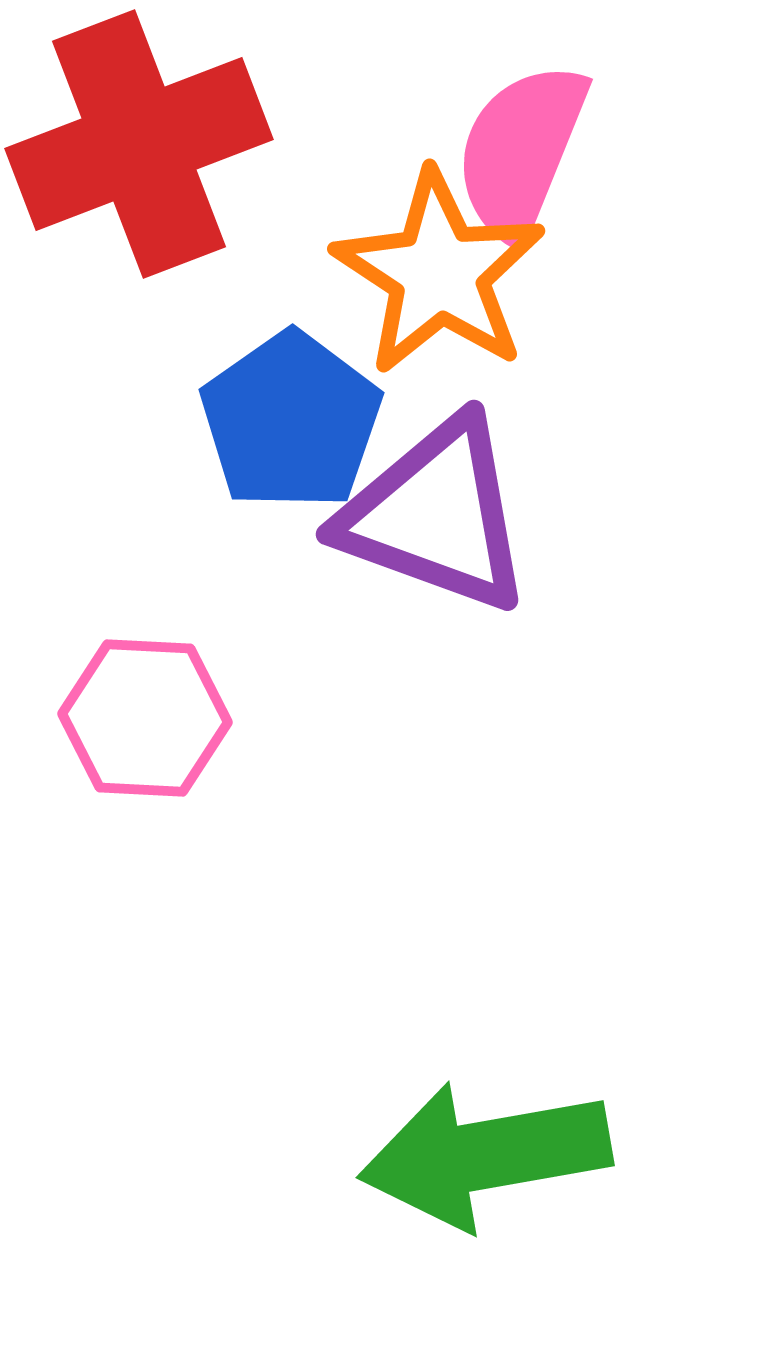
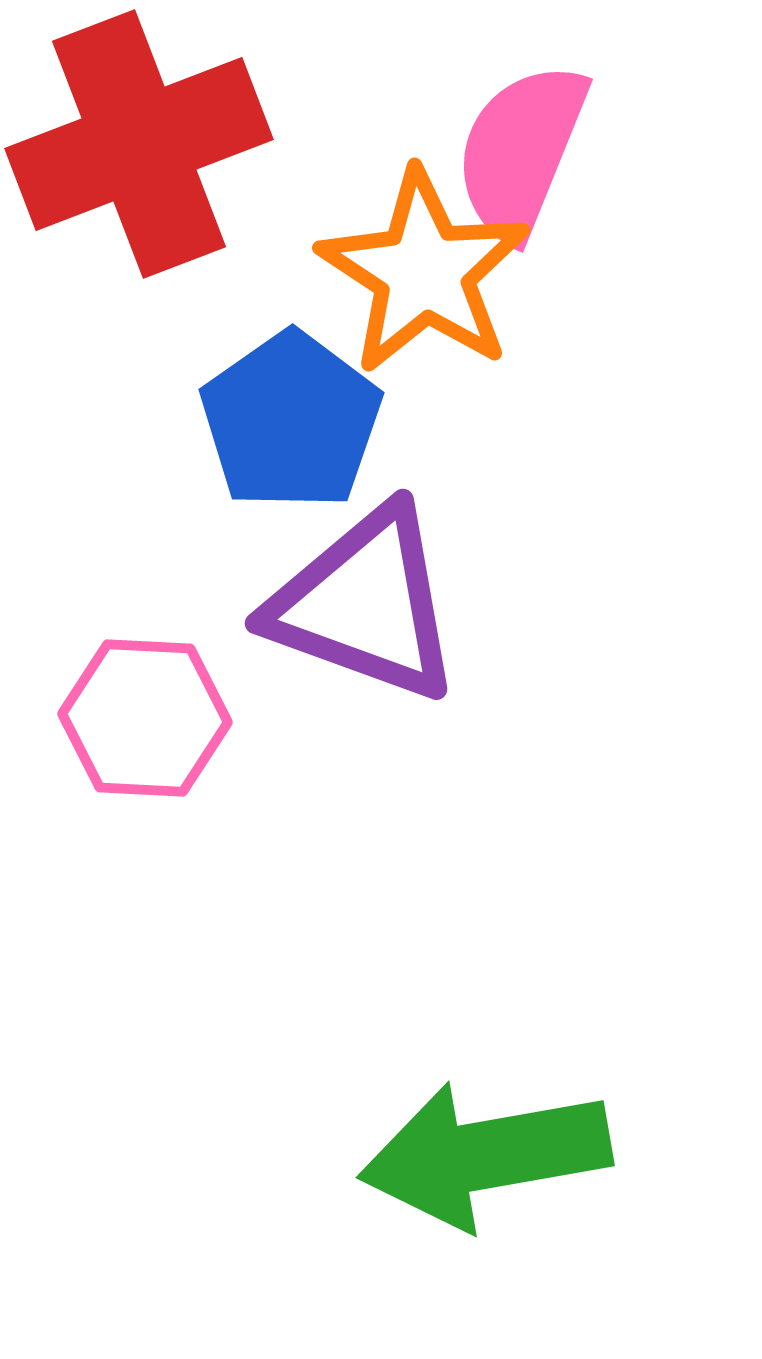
orange star: moved 15 px left, 1 px up
purple triangle: moved 71 px left, 89 px down
